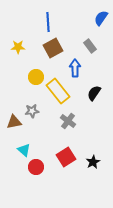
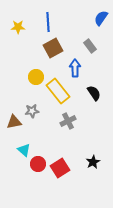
yellow star: moved 20 px up
black semicircle: rotated 112 degrees clockwise
gray cross: rotated 28 degrees clockwise
red square: moved 6 px left, 11 px down
red circle: moved 2 px right, 3 px up
